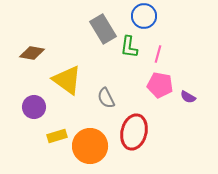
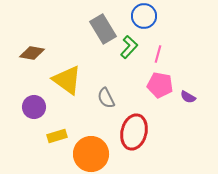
green L-shape: rotated 145 degrees counterclockwise
orange circle: moved 1 px right, 8 px down
